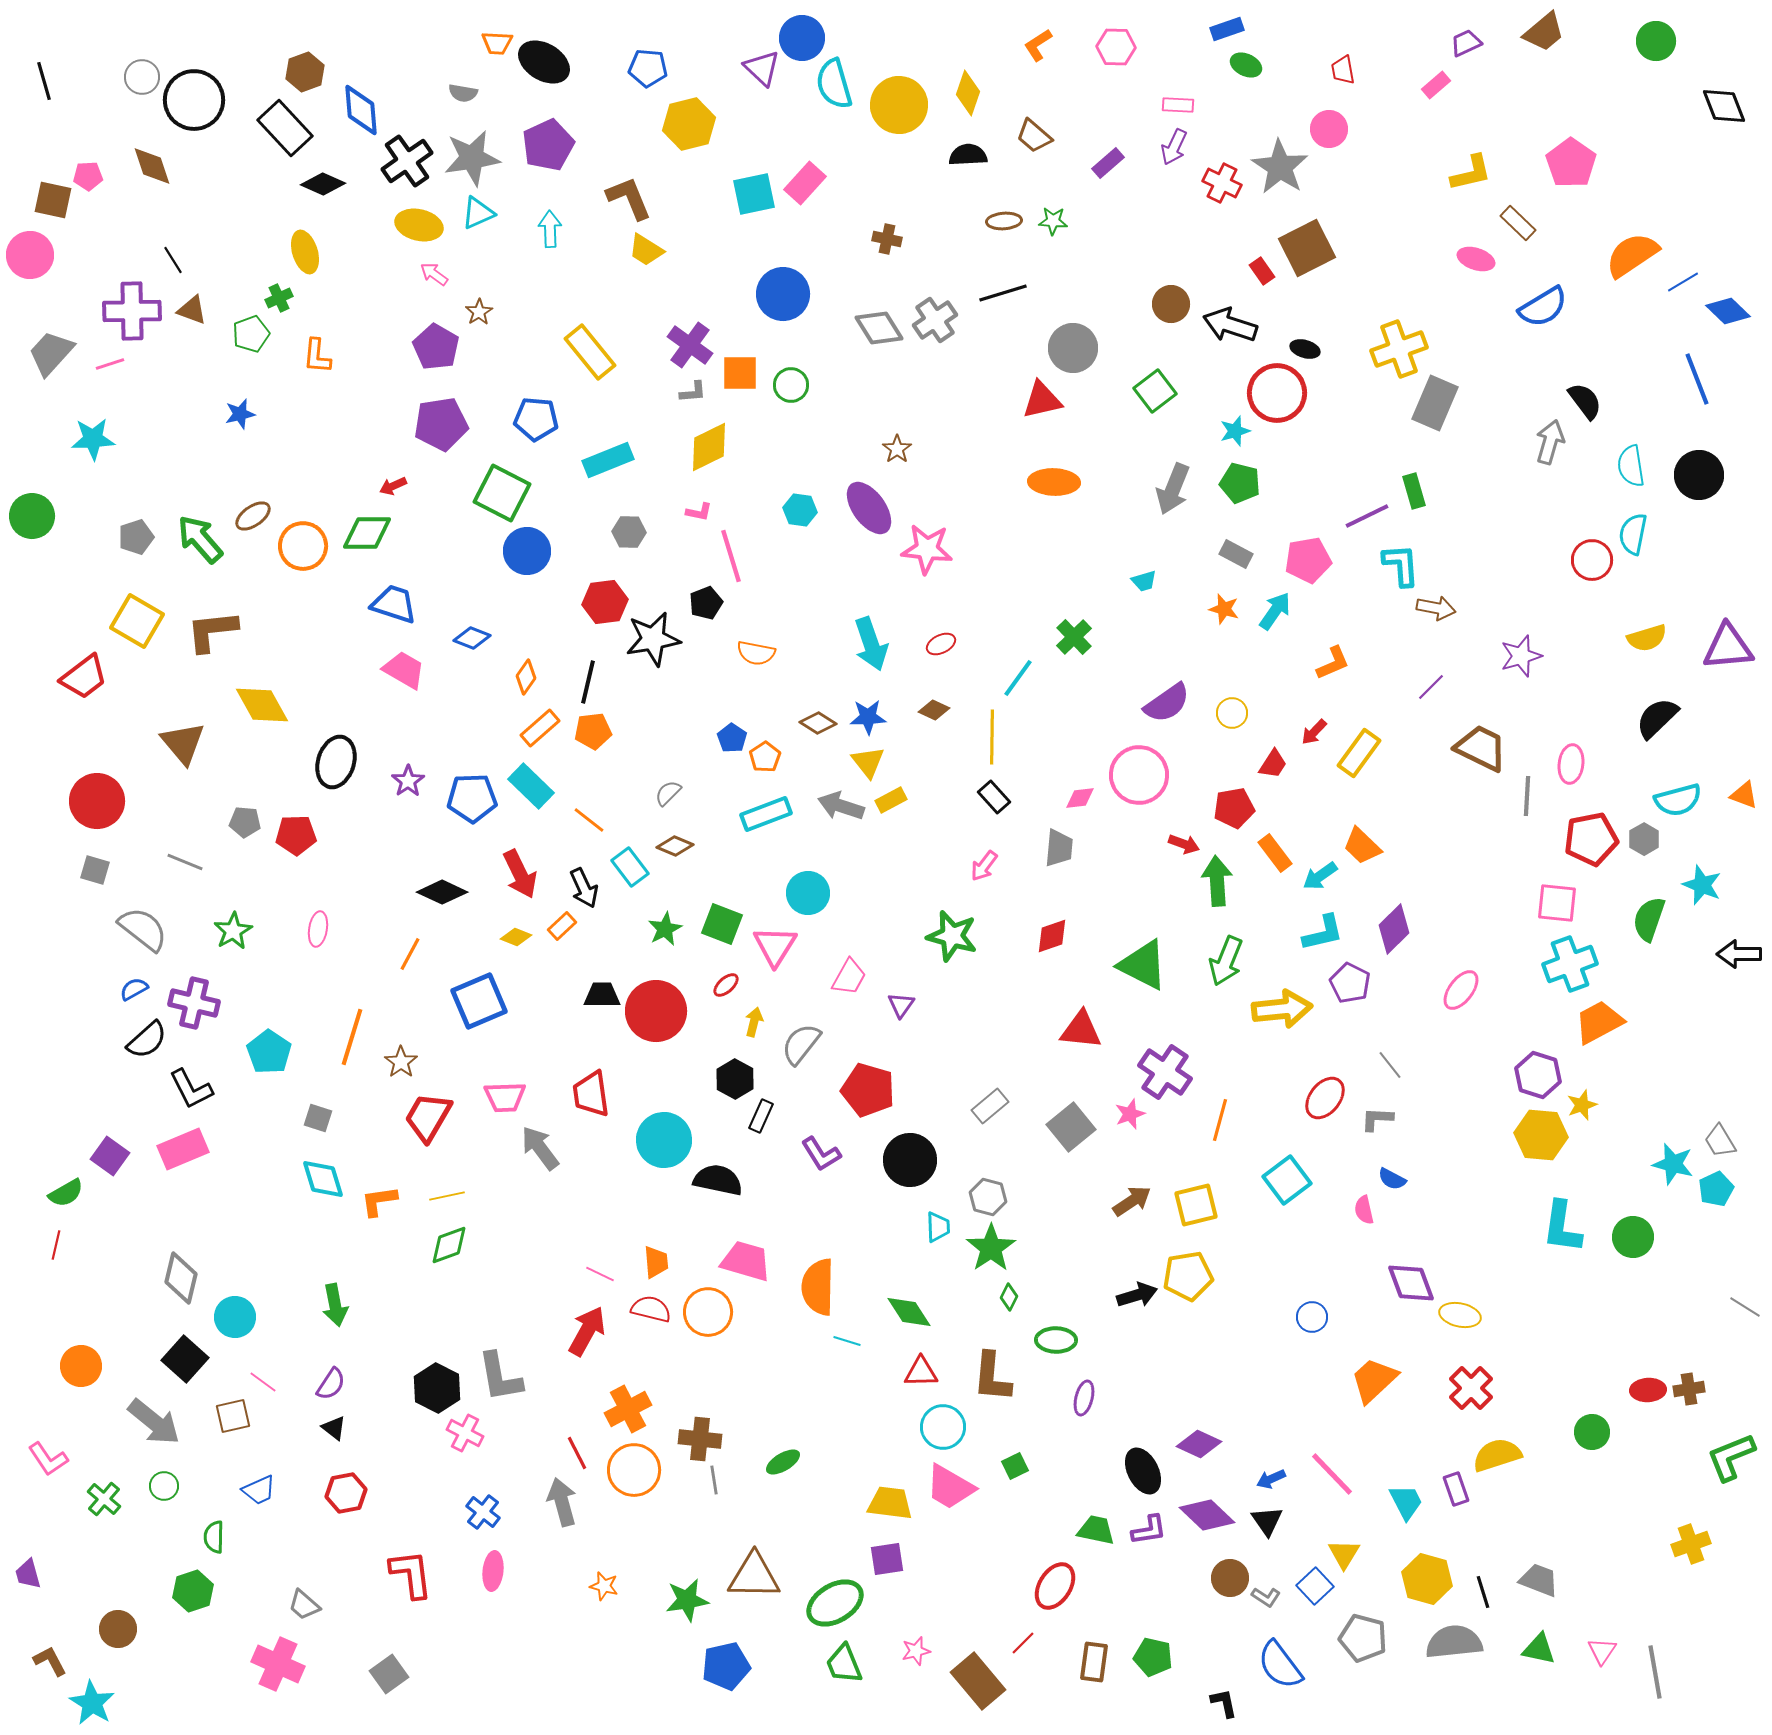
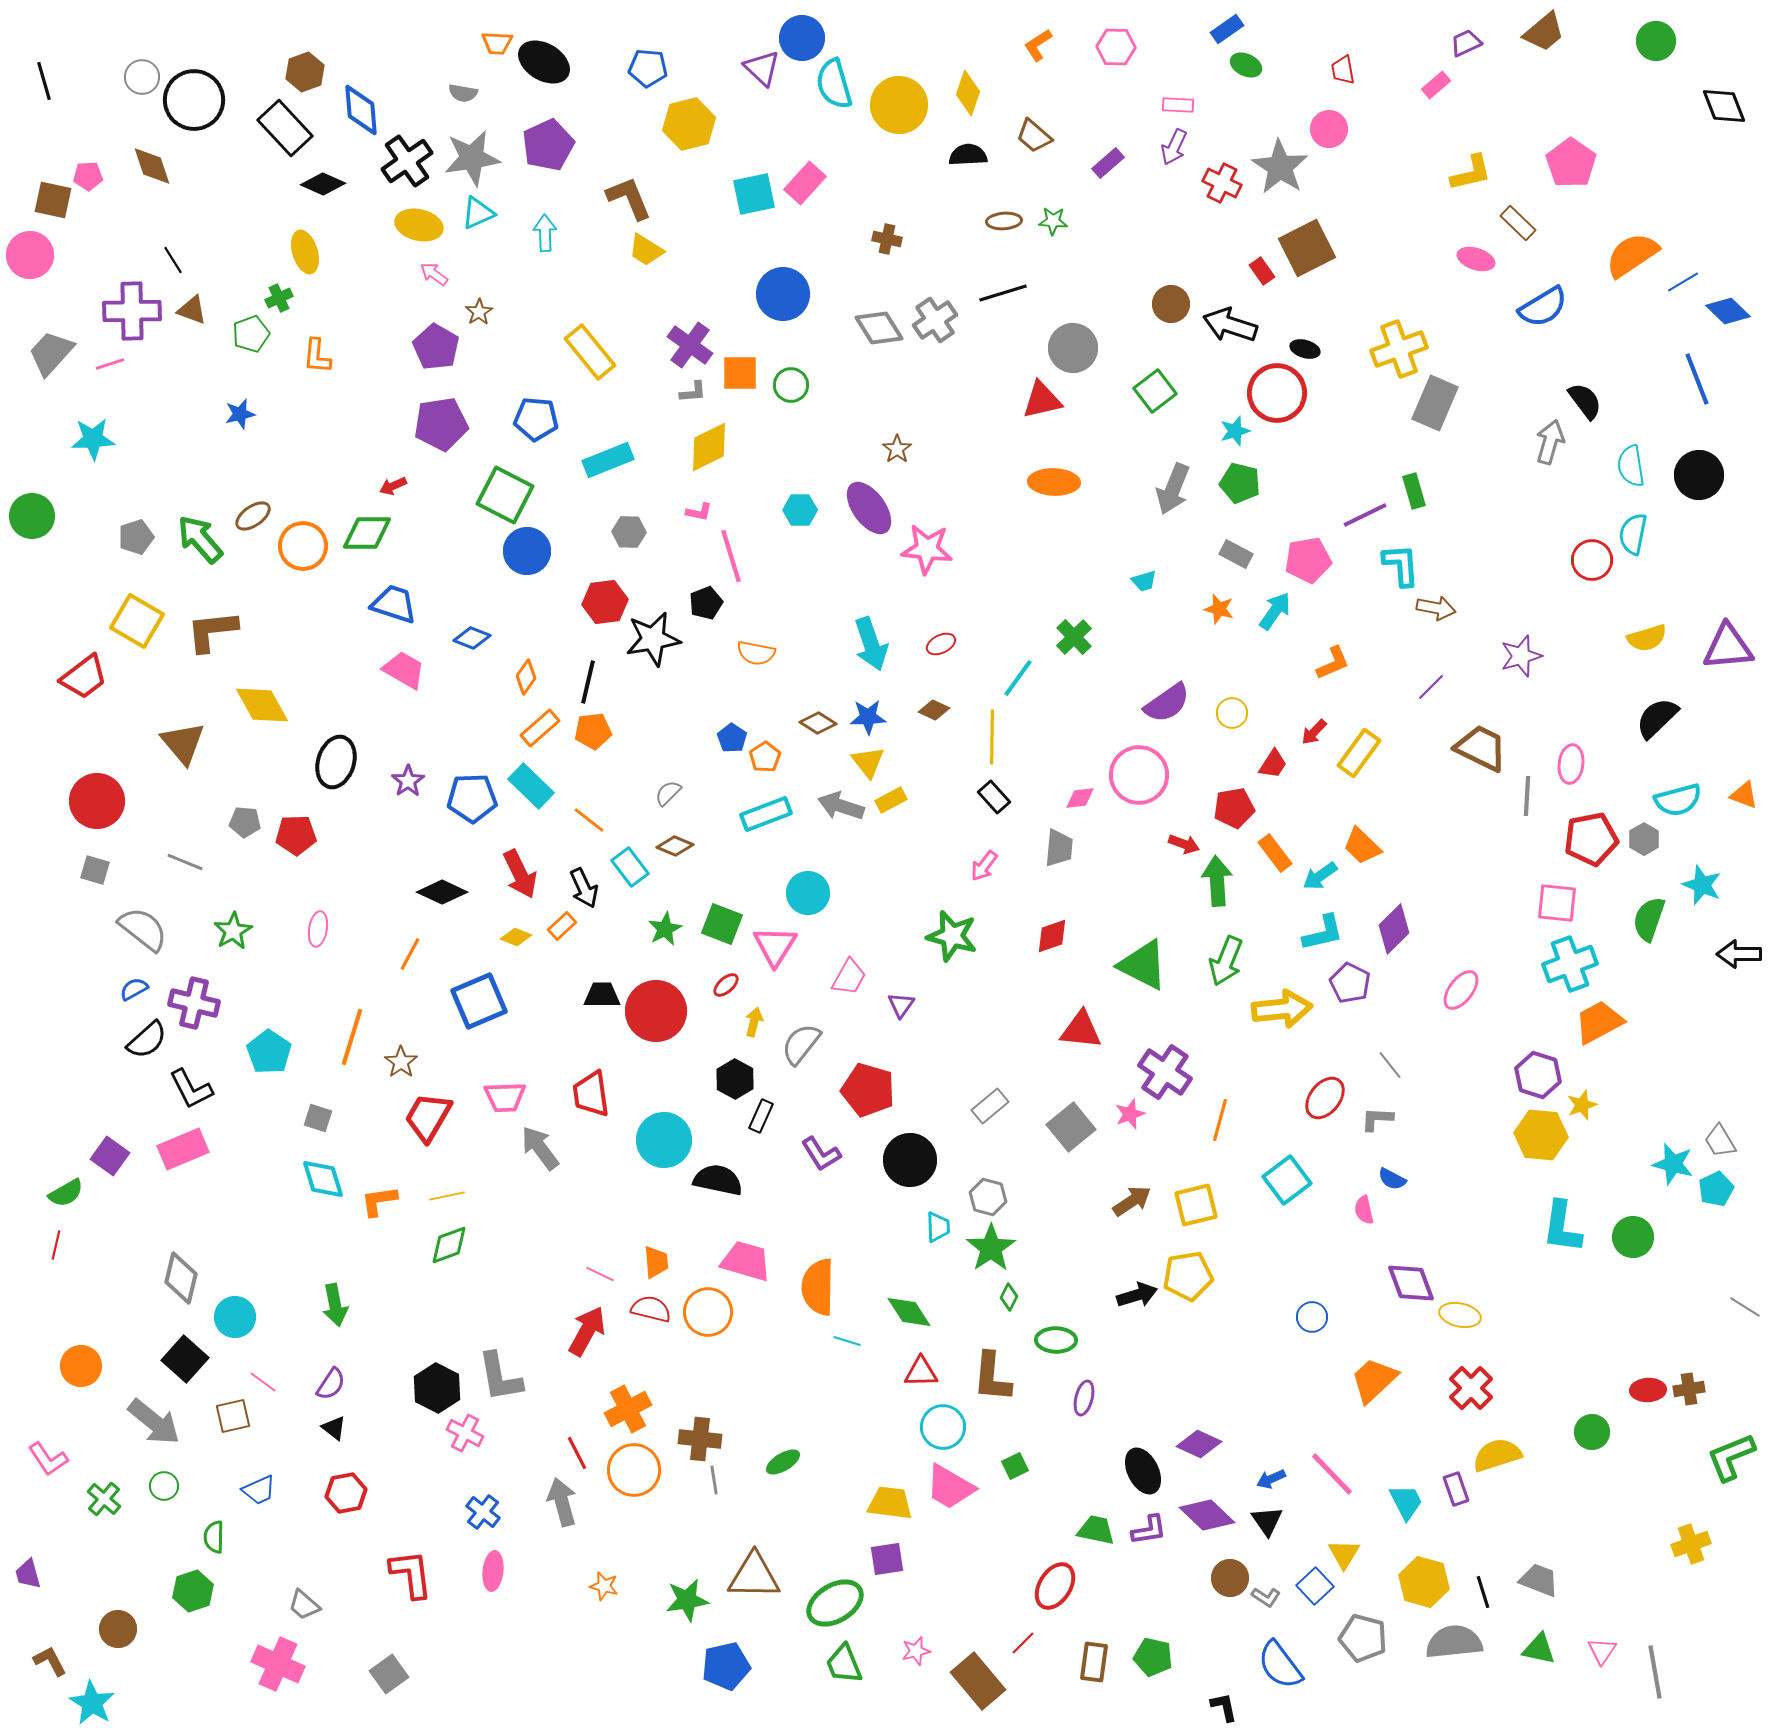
blue rectangle at (1227, 29): rotated 16 degrees counterclockwise
cyan arrow at (550, 229): moved 5 px left, 4 px down
green square at (502, 493): moved 3 px right, 2 px down
cyan hexagon at (800, 510): rotated 8 degrees counterclockwise
purple line at (1367, 516): moved 2 px left, 1 px up
orange star at (1224, 609): moved 5 px left
yellow hexagon at (1427, 1579): moved 3 px left, 3 px down
black L-shape at (1224, 1703): moved 4 px down
